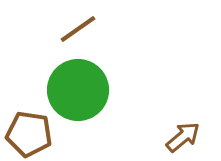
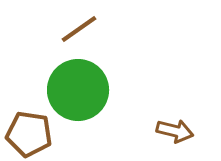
brown line: moved 1 px right
brown arrow: moved 8 px left, 6 px up; rotated 54 degrees clockwise
